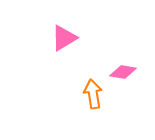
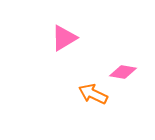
orange arrow: rotated 56 degrees counterclockwise
